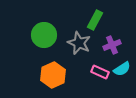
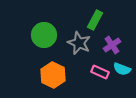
purple cross: rotated 12 degrees counterclockwise
cyan semicircle: rotated 54 degrees clockwise
orange hexagon: rotated 10 degrees counterclockwise
